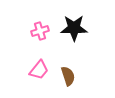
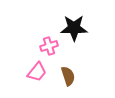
pink cross: moved 9 px right, 15 px down
pink trapezoid: moved 2 px left, 2 px down
